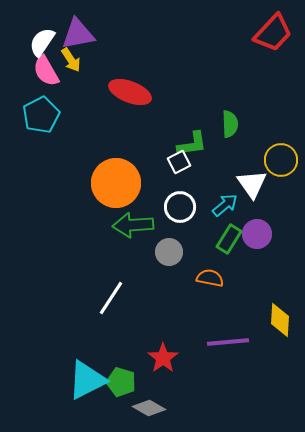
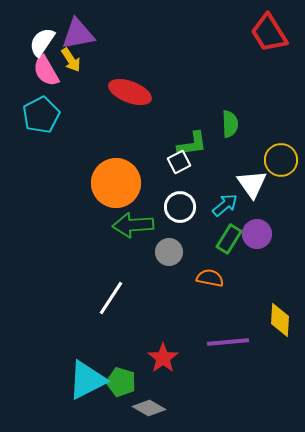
red trapezoid: moved 4 px left; rotated 105 degrees clockwise
